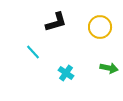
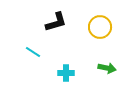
cyan line: rotated 14 degrees counterclockwise
green arrow: moved 2 px left
cyan cross: rotated 35 degrees counterclockwise
